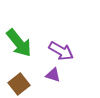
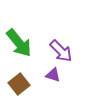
purple arrow: rotated 15 degrees clockwise
